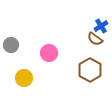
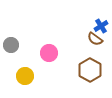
yellow circle: moved 1 px right, 2 px up
